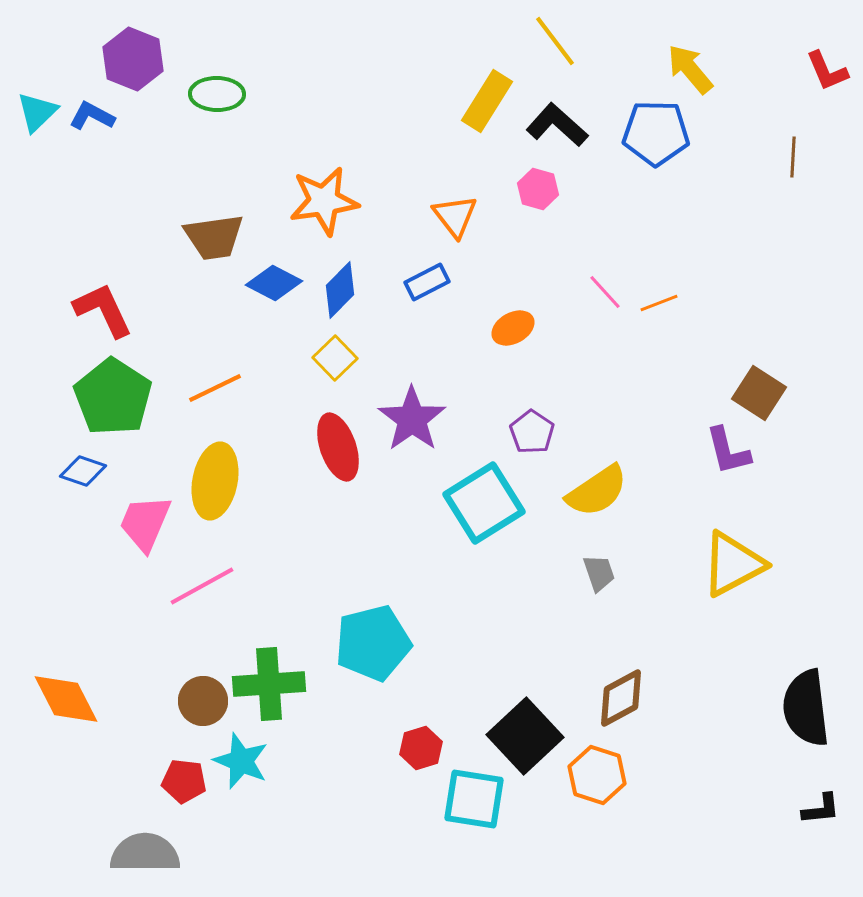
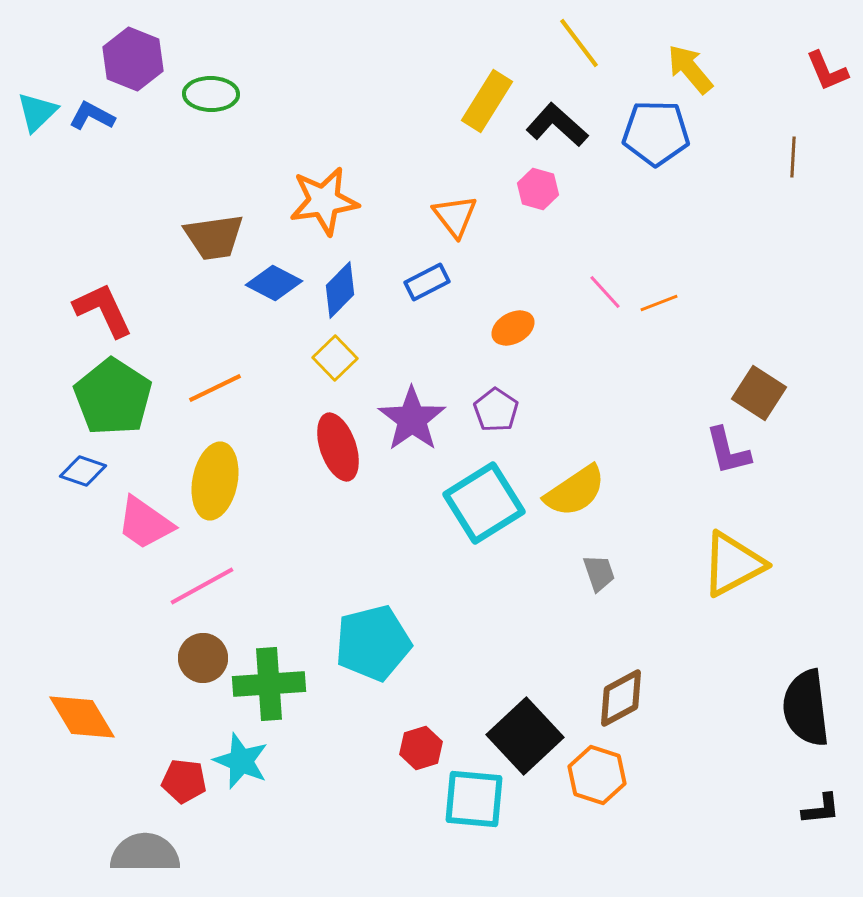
yellow line at (555, 41): moved 24 px right, 2 px down
green ellipse at (217, 94): moved 6 px left
purple pentagon at (532, 432): moved 36 px left, 22 px up
yellow semicircle at (597, 491): moved 22 px left
pink trapezoid at (145, 523): rotated 78 degrees counterclockwise
orange diamond at (66, 699): moved 16 px right, 18 px down; rotated 4 degrees counterclockwise
brown circle at (203, 701): moved 43 px up
cyan square at (474, 799): rotated 4 degrees counterclockwise
